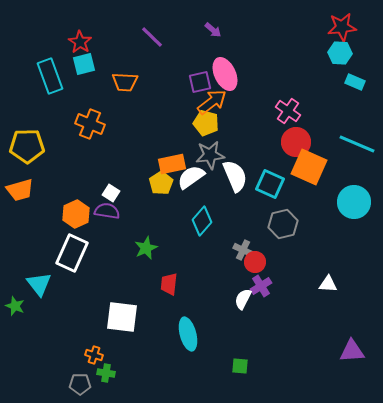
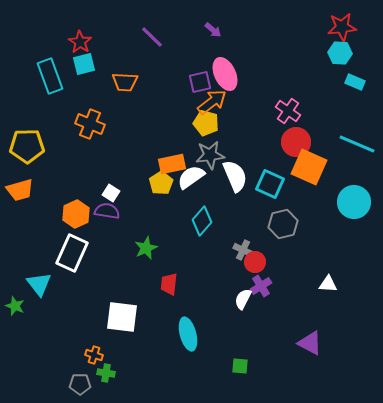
purple triangle at (352, 351): moved 42 px left, 8 px up; rotated 32 degrees clockwise
